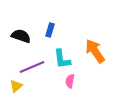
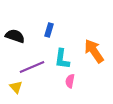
blue rectangle: moved 1 px left
black semicircle: moved 6 px left
orange arrow: moved 1 px left
cyan L-shape: rotated 15 degrees clockwise
yellow triangle: moved 1 px down; rotated 32 degrees counterclockwise
